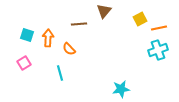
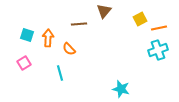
cyan star: rotated 24 degrees clockwise
